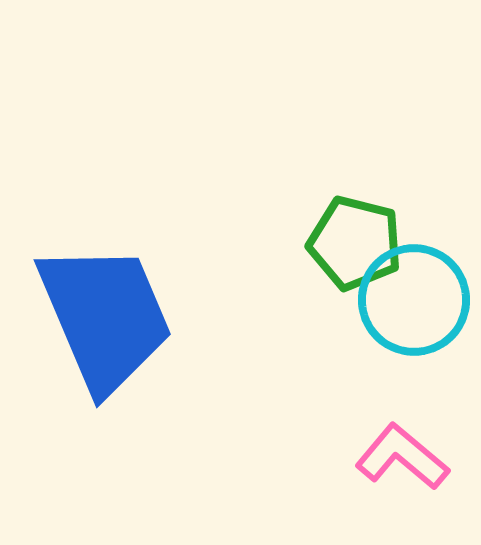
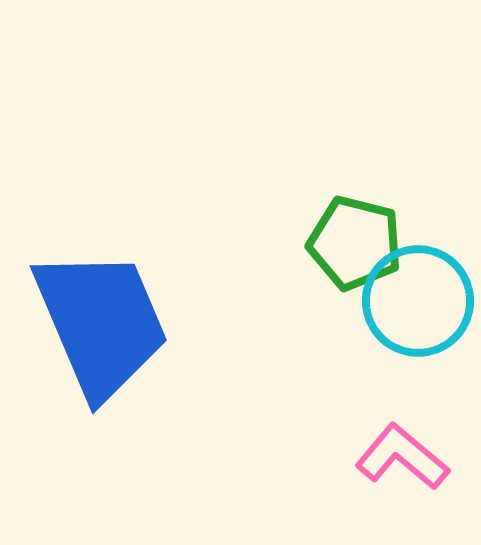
cyan circle: moved 4 px right, 1 px down
blue trapezoid: moved 4 px left, 6 px down
